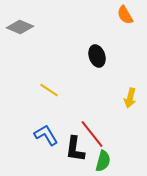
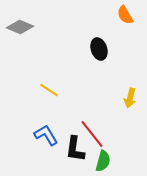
black ellipse: moved 2 px right, 7 px up
